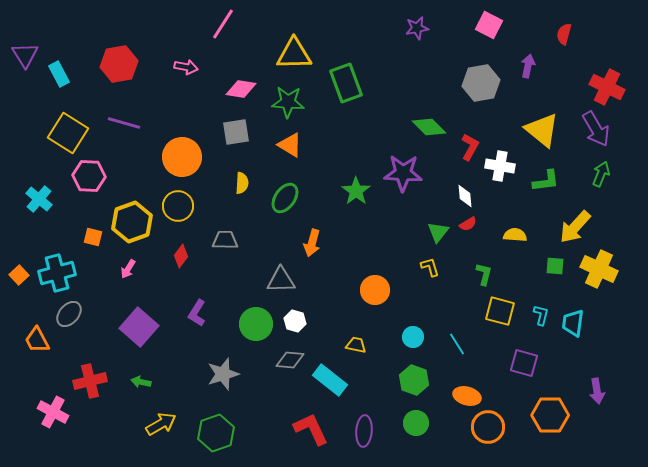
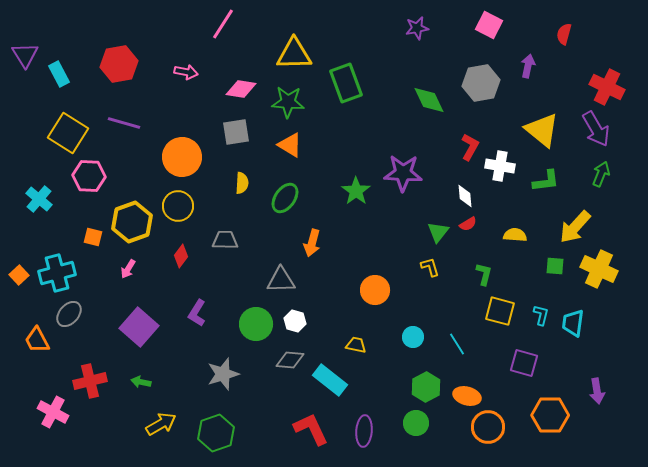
pink arrow at (186, 67): moved 5 px down
green diamond at (429, 127): moved 27 px up; rotated 20 degrees clockwise
green hexagon at (414, 380): moved 12 px right, 7 px down; rotated 12 degrees clockwise
